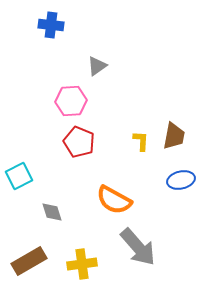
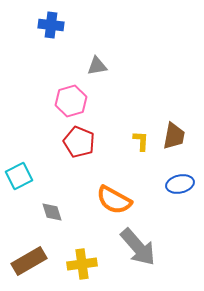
gray triangle: rotated 25 degrees clockwise
pink hexagon: rotated 12 degrees counterclockwise
blue ellipse: moved 1 px left, 4 px down
